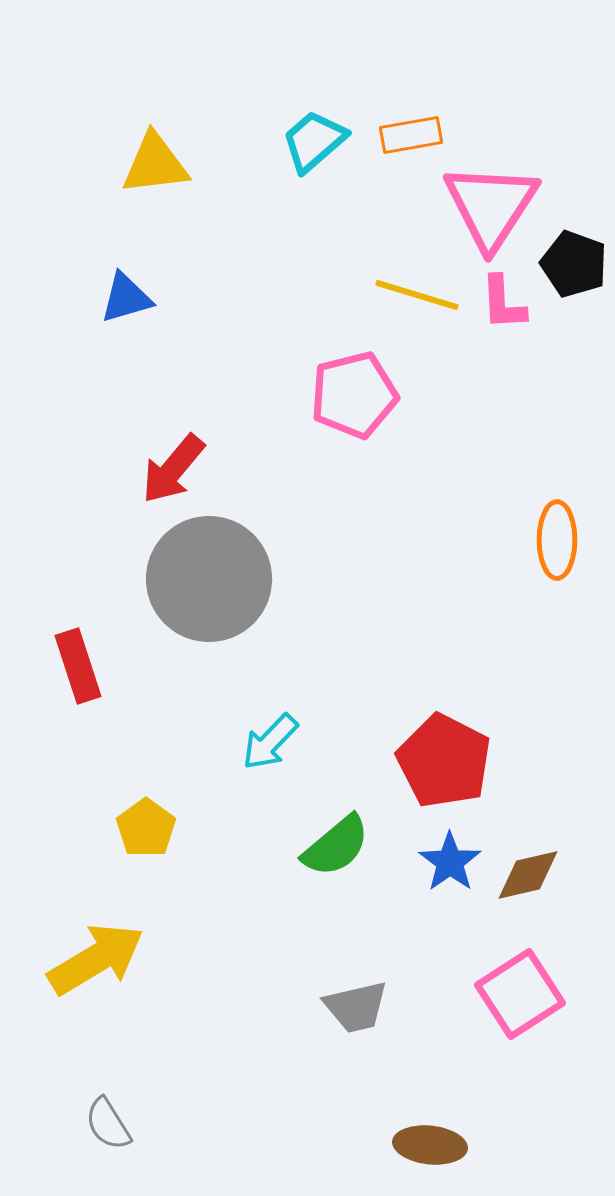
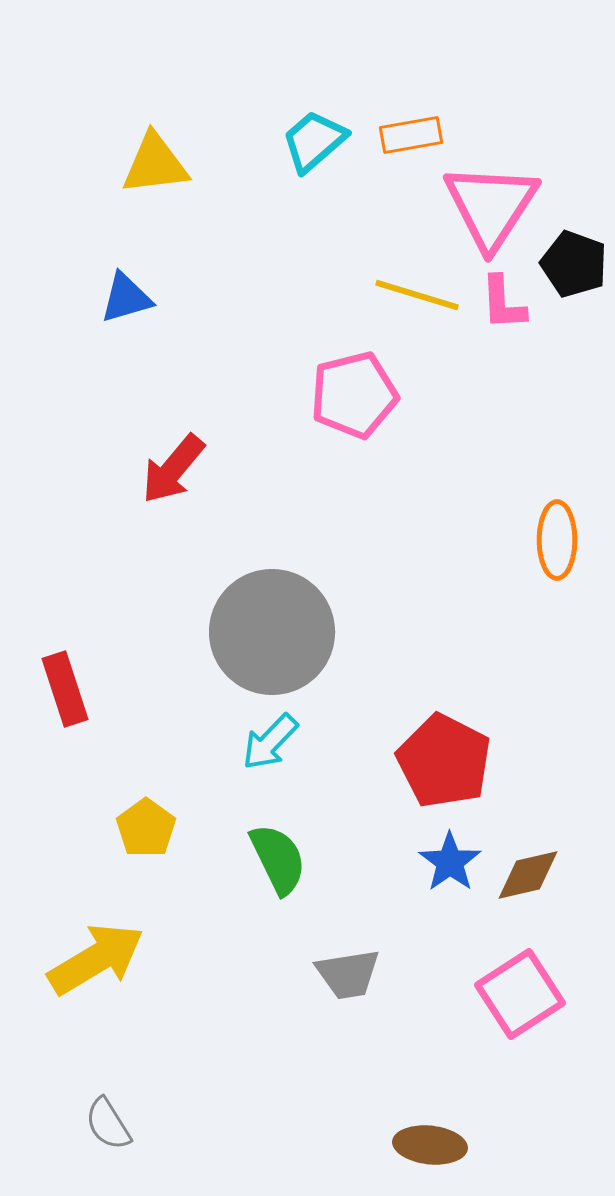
gray circle: moved 63 px right, 53 px down
red rectangle: moved 13 px left, 23 px down
green semicircle: moved 58 px left, 13 px down; rotated 76 degrees counterclockwise
gray trapezoid: moved 8 px left, 33 px up; rotated 4 degrees clockwise
